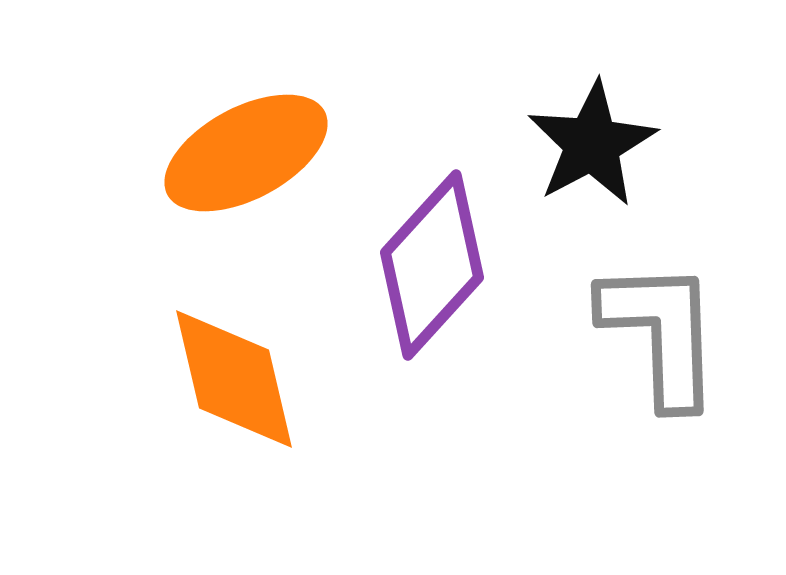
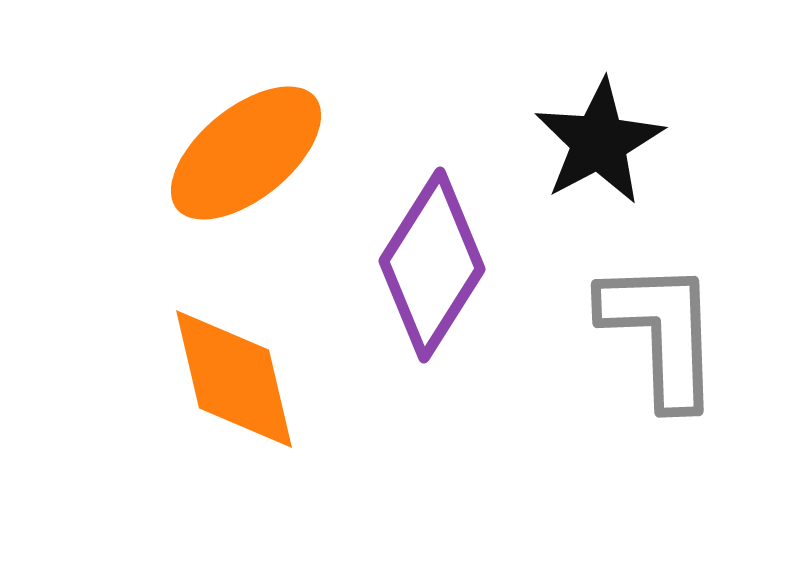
black star: moved 7 px right, 2 px up
orange ellipse: rotated 11 degrees counterclockwise
purple diamond: rotated 10 degrees counterclockwise
